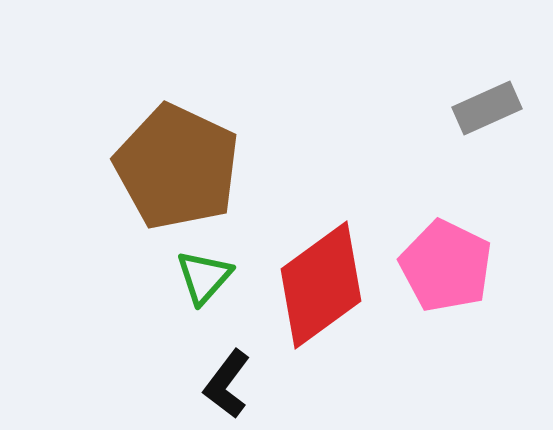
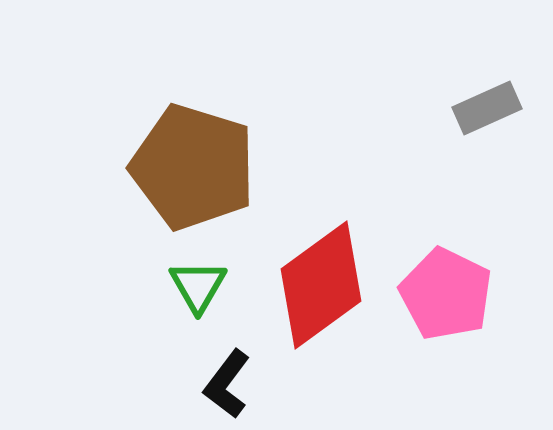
brown pentagon: moved 16 px right; rotated 8 degrees counterclockwise
pink pentagon: moved 28 px down
green triangle: moved 6 px left, 9 px down; rotated 12 degrees counterclockwise
